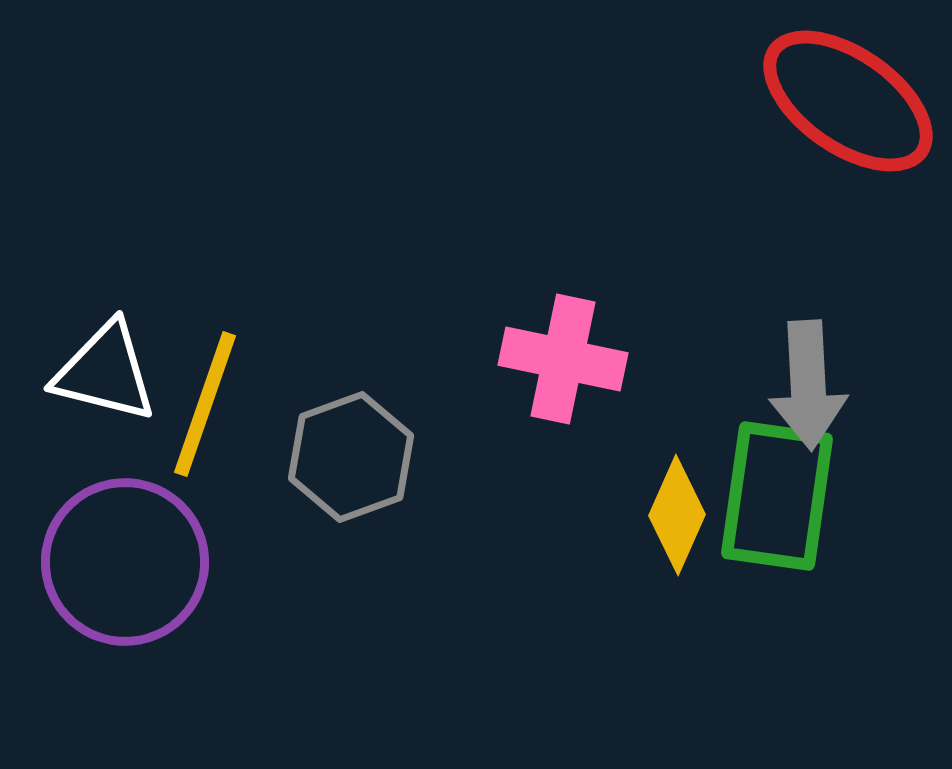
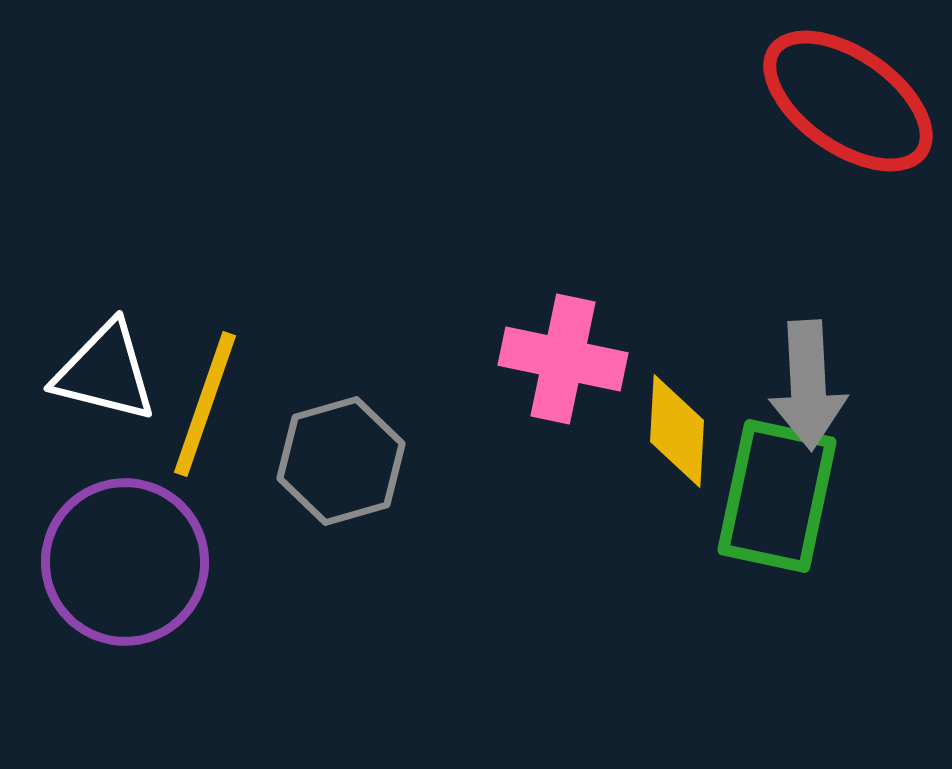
gray hexagon: moved 10 px left, 4 px down; rotated 4 degrees clockwise
green rectangle: rotated 4 degrees clockwise
yellow diamond: moved 84 px up; rotated 21 degrees counterclockwise
